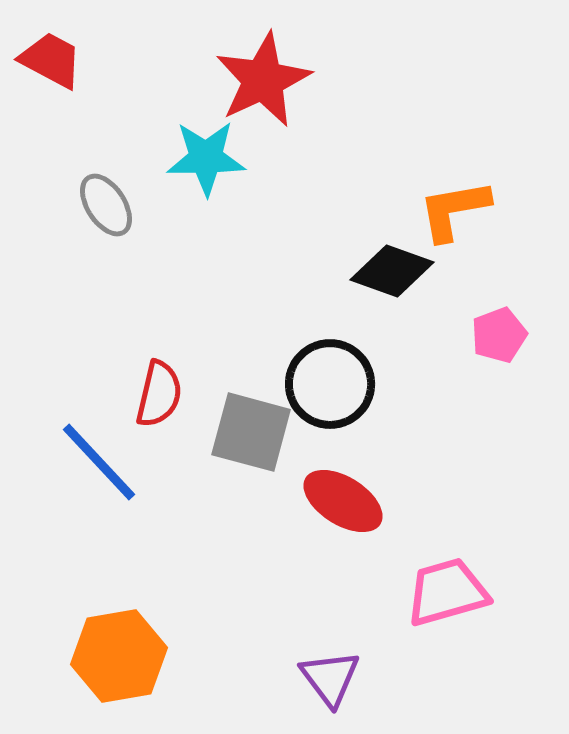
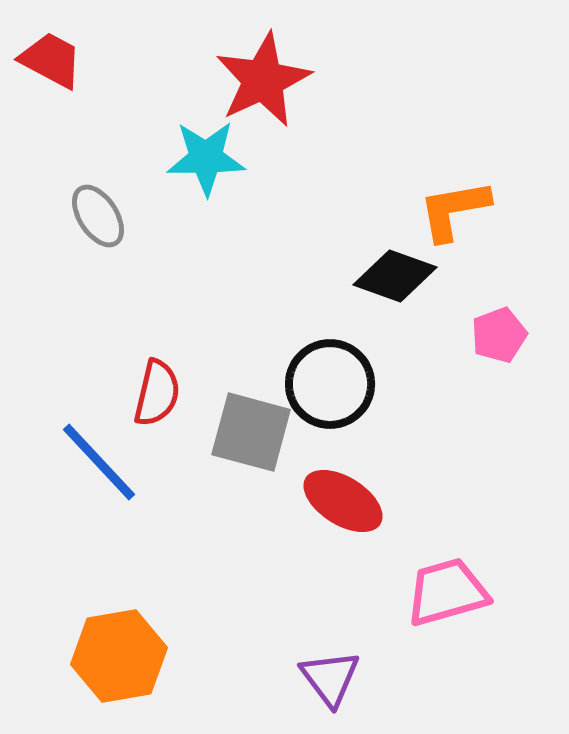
gray ellipse: moved 8 px left, 11 px down
black diamond: moved 3 px right, 5 px down
red semicircle: moved 2 px left, 1 px up
